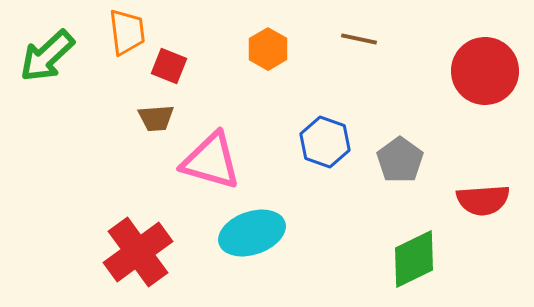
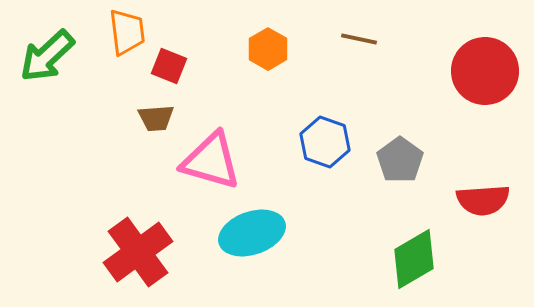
green diamond: rotated 4 degrees counterclockwise
